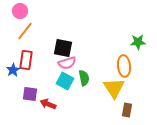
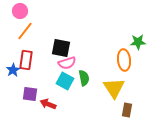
black square: moved 2 px left
orange ellipse: moved 6 px up
